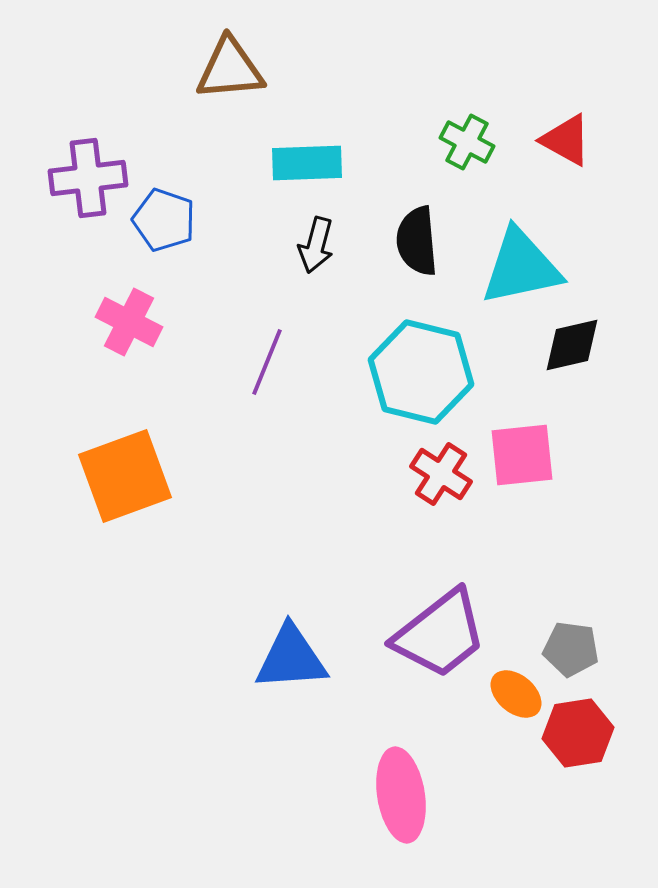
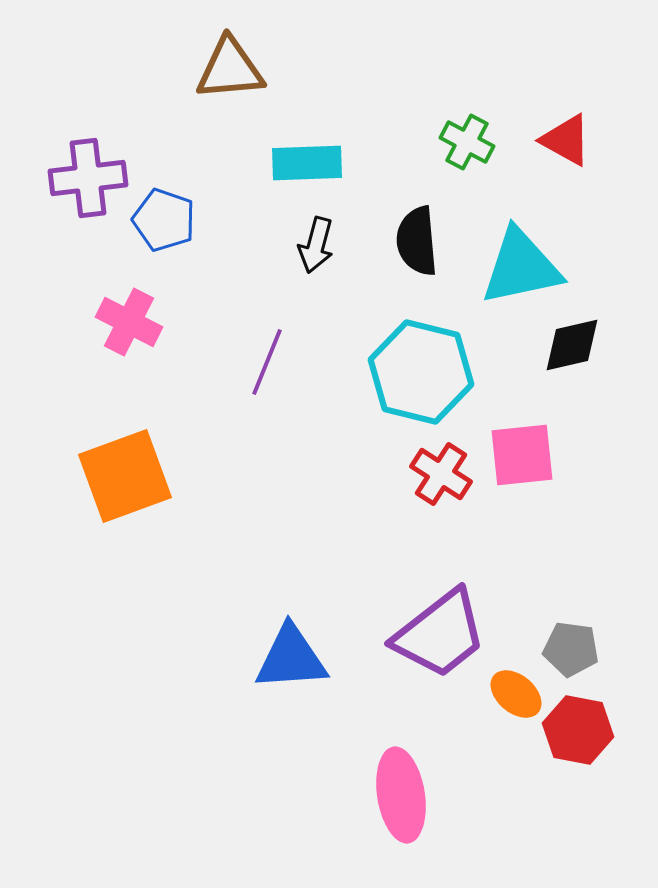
red hexagon: moved 3 px up; rotated 20 degrees clockwise
